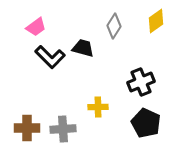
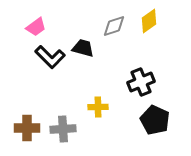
yellow diamond: moved 7 px left
gray diamond: rotated 40 degrees clockwise
black pentagon: moved 9 px right, 3 px up
